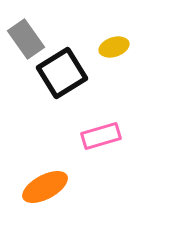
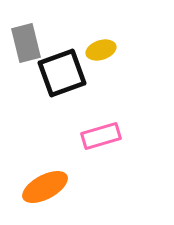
gray rectangle: moved 4 px down; rotated 21 degrees clockwise
yellow ellipse: moved 13 px left, 3 px down
black square: rotated 12 degrees clockwise
